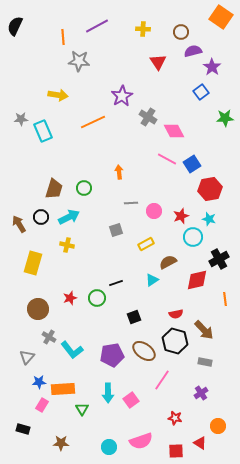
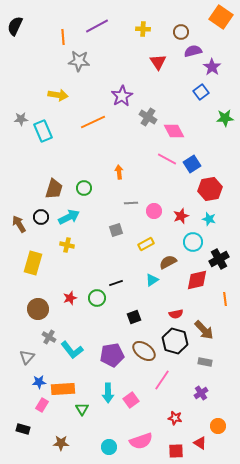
cyan circle at (193, 237): moved 5 px down
